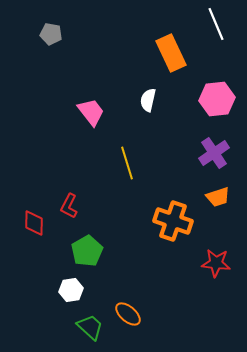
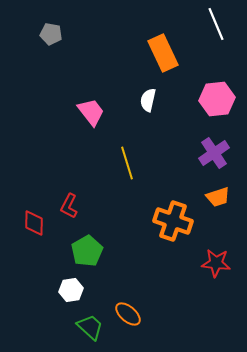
orange rectangle: moved 8 px left
